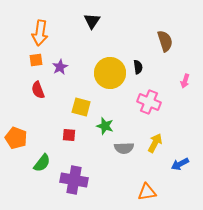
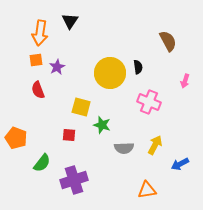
black triangle: moved 22 px left
brown semicircle: moved 3 px right; rotated 10 degrees counterclockwise
purple star: moved 3 px left
green star: moved 3 px left, 1 px up
yellow arrow: moved 2 px down
purple cross: rotated 28 degrees counterclockwise
orange triangle: moved 2 px up
